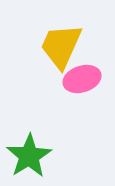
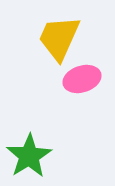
yellow trapezoid: moved 2 px left, 8 px up
